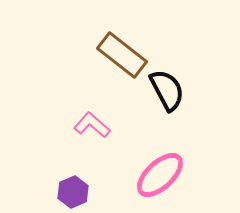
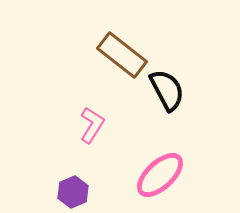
pink L-shape: rotated 81 degrees clockwise
